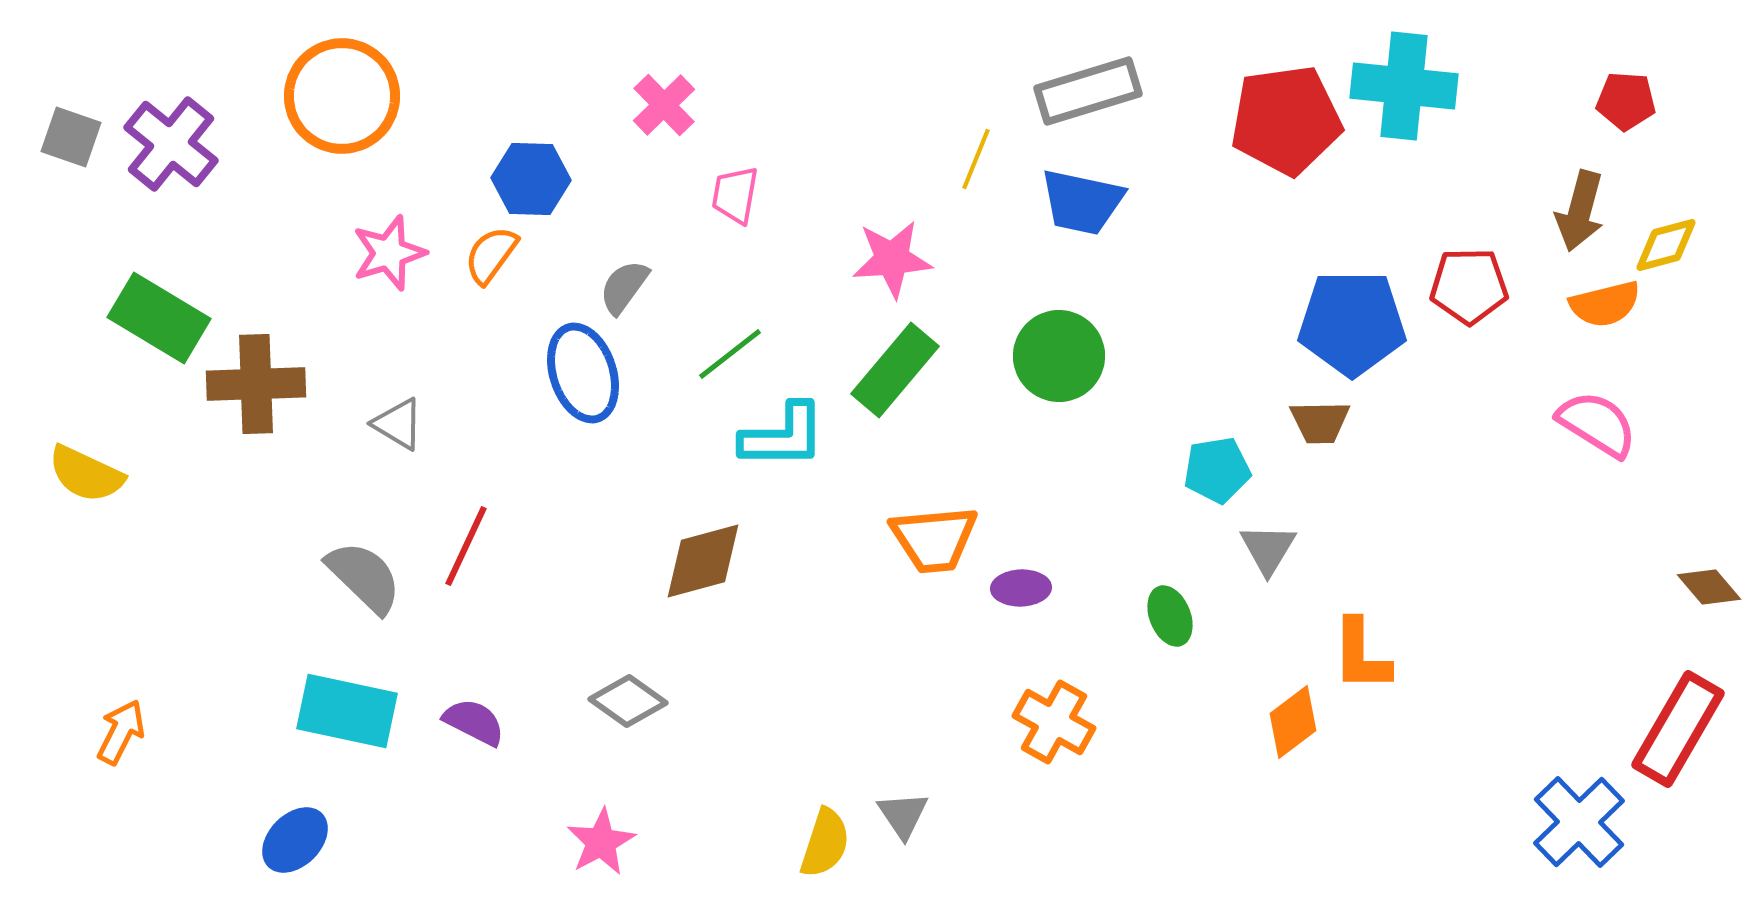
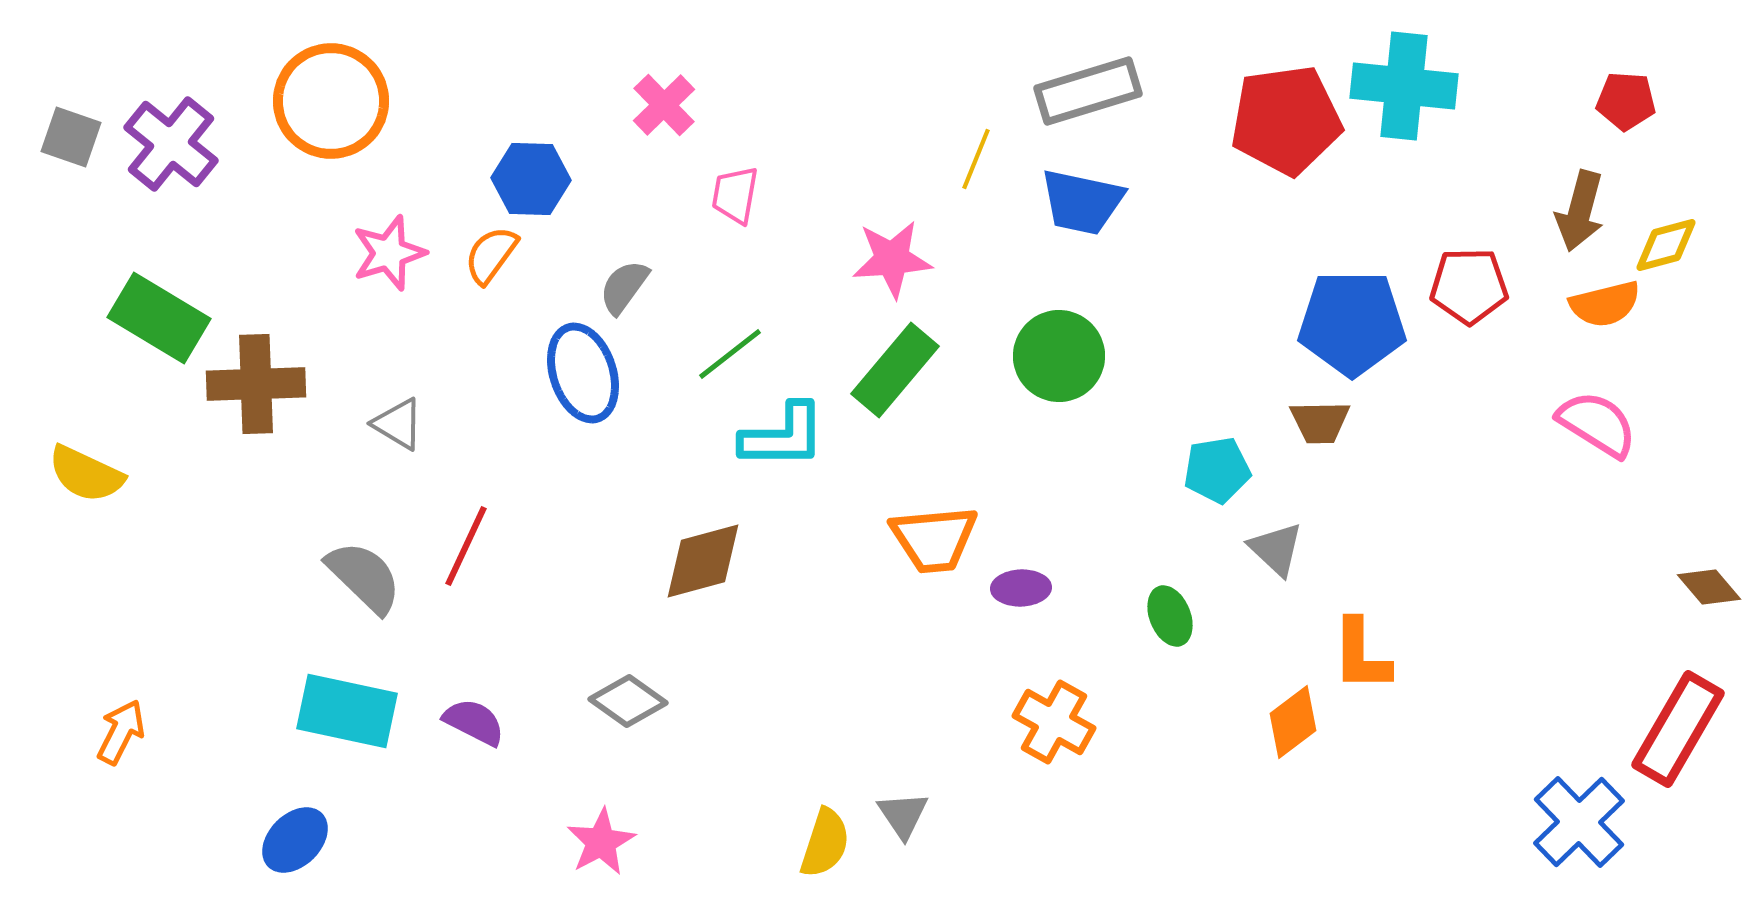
orange circle at (342, 96): moved 11 px left, 5 px down
gray triangle at (1268, 549): moved 8 px right; rotated 18 degrees counterclockwise
